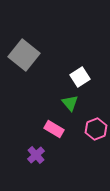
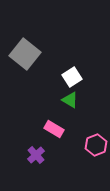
gray square: moved 1 px right, 1 px up
white square: moved 8 px left
green triangle: moved 3 px up; rotated 18 degrees counterclockwise
pink hexagon: moved 16 px down
